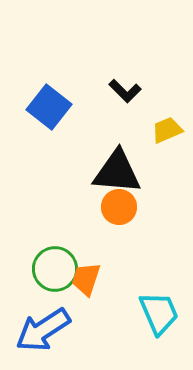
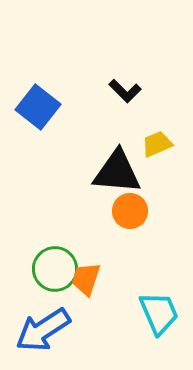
blue square: moved 11 px left
yellow trapezoid: moved 10 px left, 14 px down
orange circle: moved 11 px right, 4 px down
